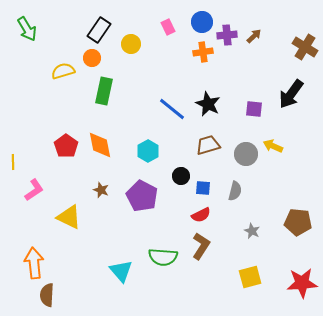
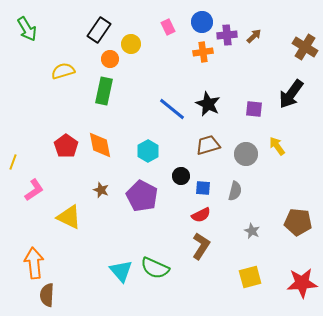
orange circle: moved 18 px right, 1 px down
yellow arrow: moved 4 px right; rotated 30 degrees clockwise
yellow line: rotated 21 degrees clockwise
green semicircle: moved 8 px left, 11 px down; rotated 20 degrees clockwise
